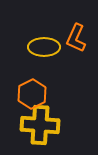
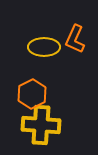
orange L-shape: moved 1 px left, 1 px down
yellow cross: moved 1 px right
